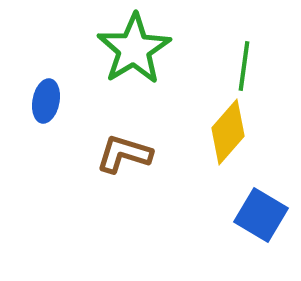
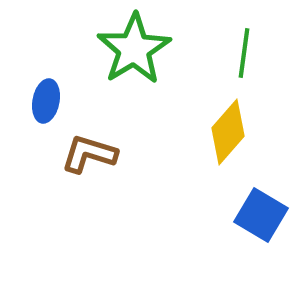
green line: moved 13 px up
brown L-shape: moved 35 px left
